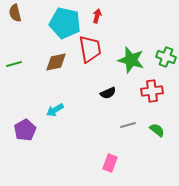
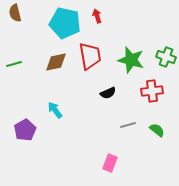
red arrow: rotated 32 degrees counterclockwise
red trapezoid: moved 7 px down
cyan arrow: rotated 84 degrees clockwise
